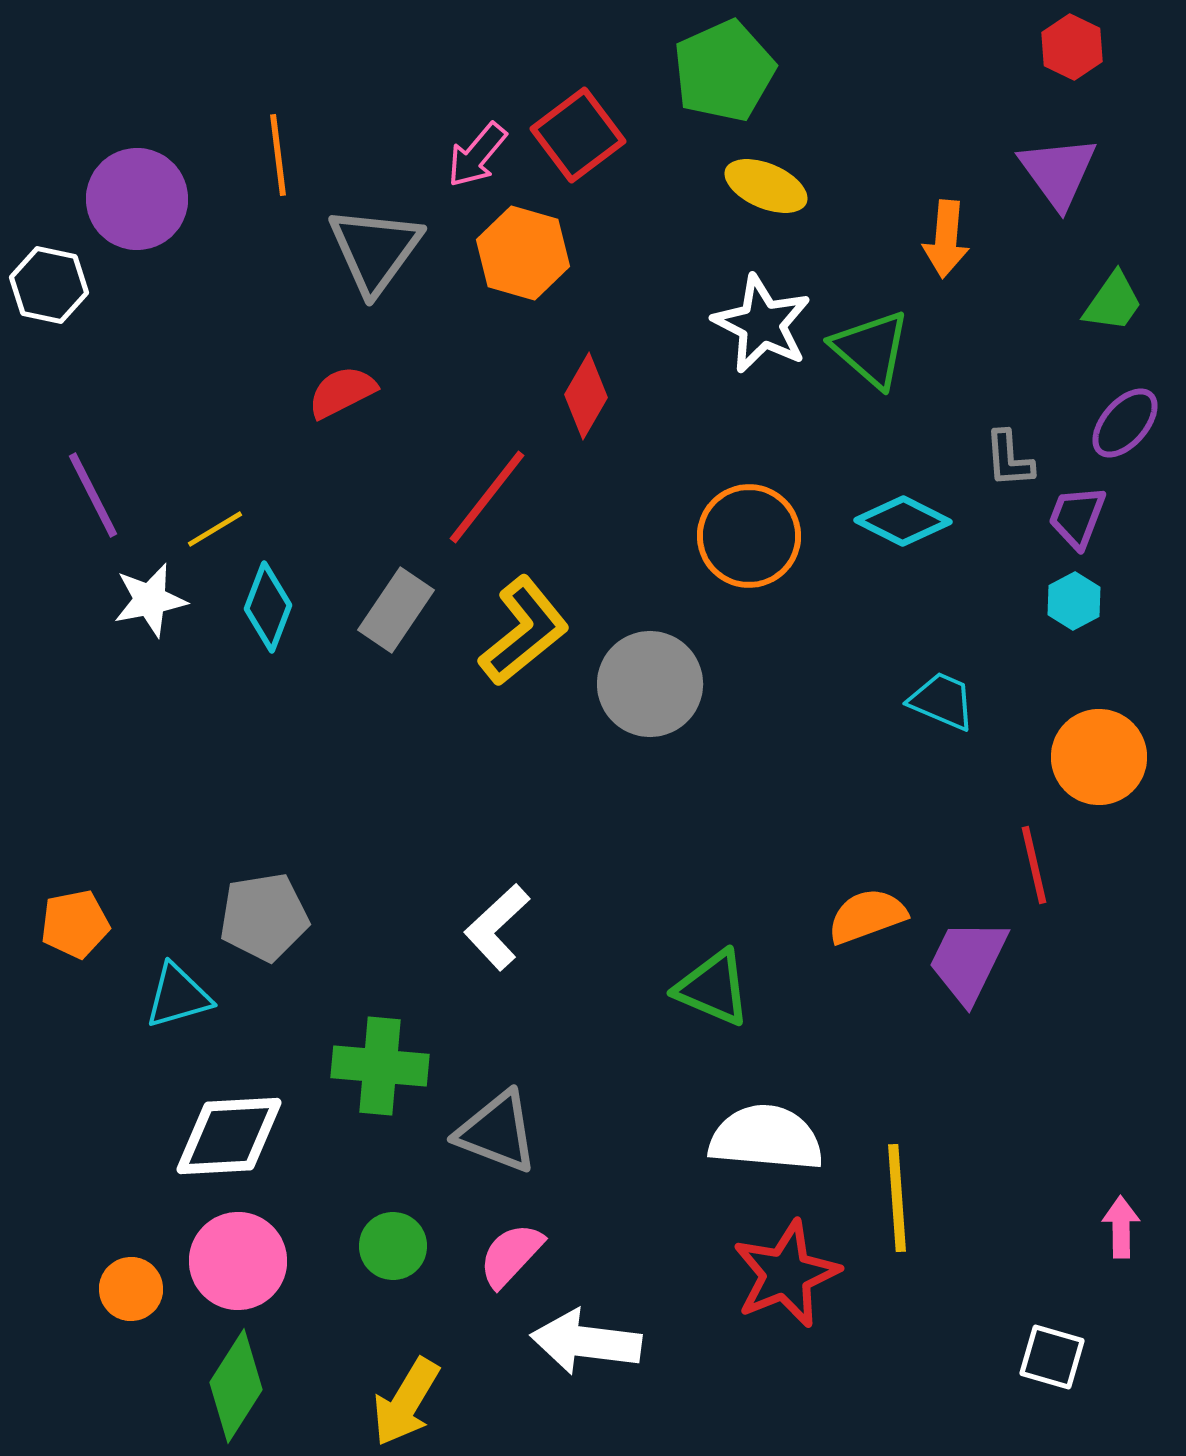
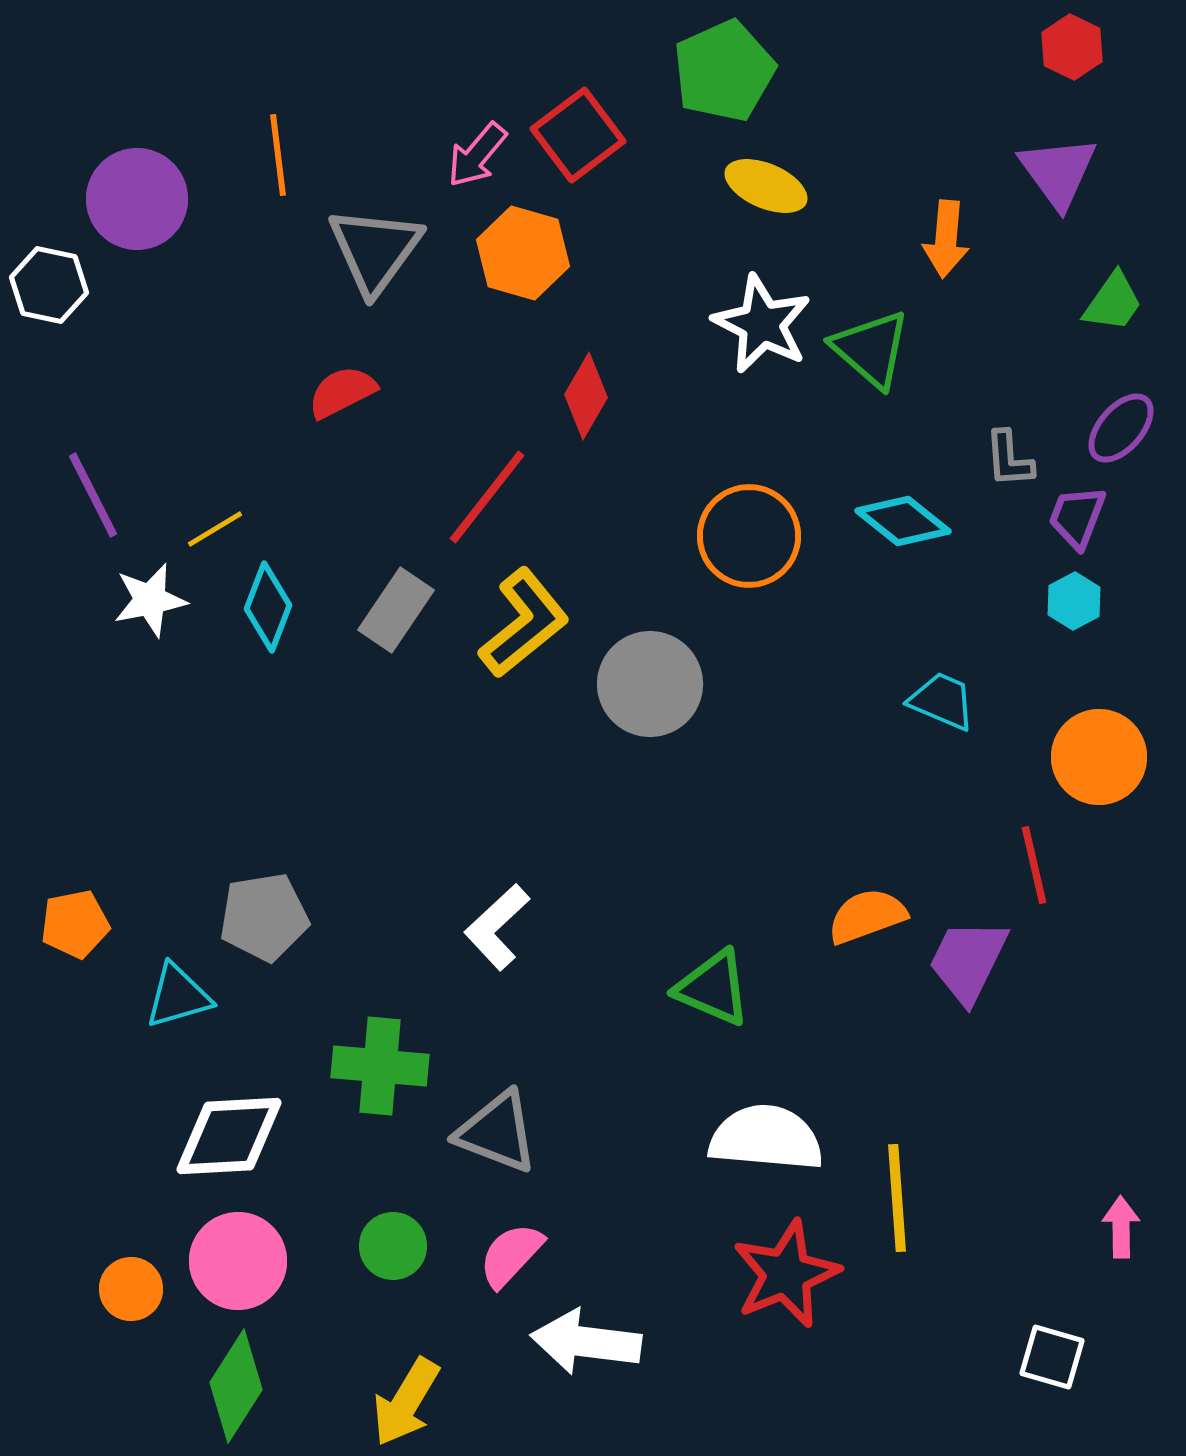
purple ellipse at (1125, 423): moved 4 px left, 5 px down
cyan diamond at (903, 521): rotated 12 degrees clockwise
yellow L-shape at (524, 631): moved 8 px up
